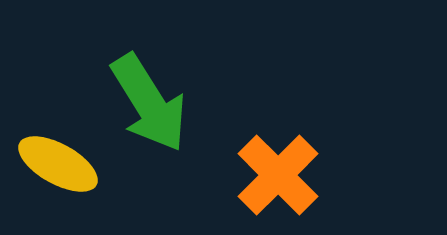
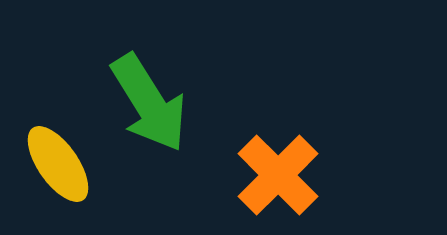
yellow ellipse: rotated 26 degrees clockwise
